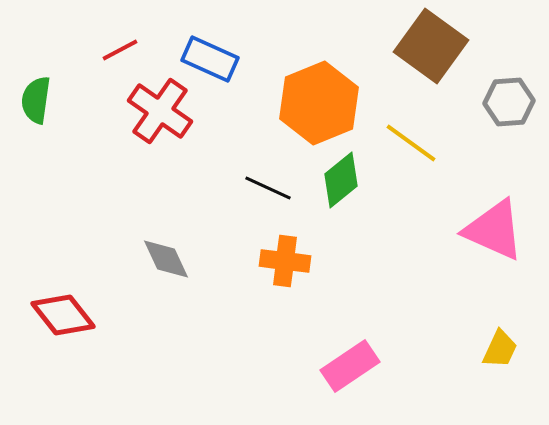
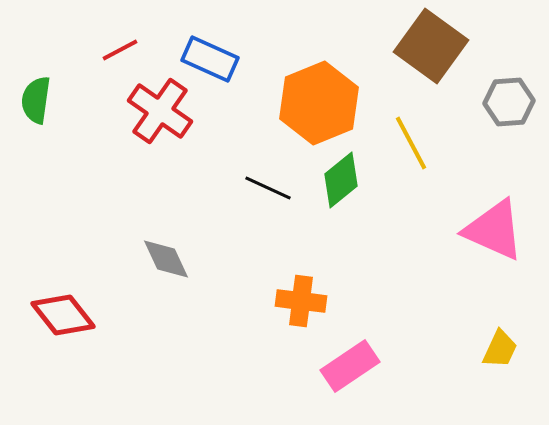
yellow line: rotated 26 degrees clockwise
orange cross: moved 16 px right, 40 px down
